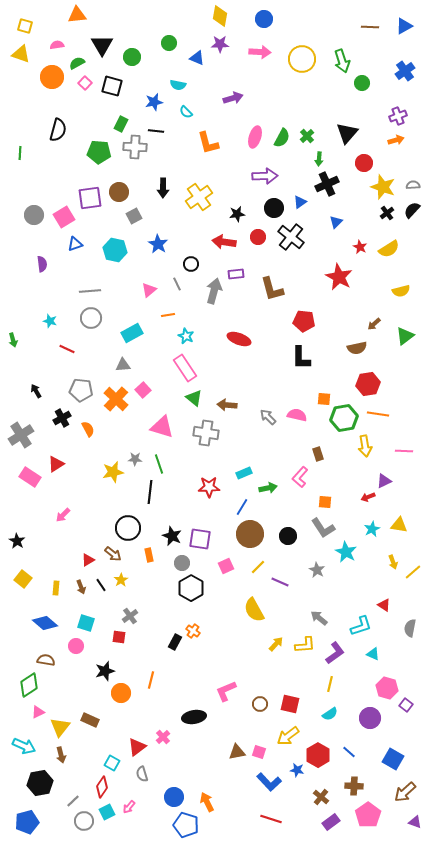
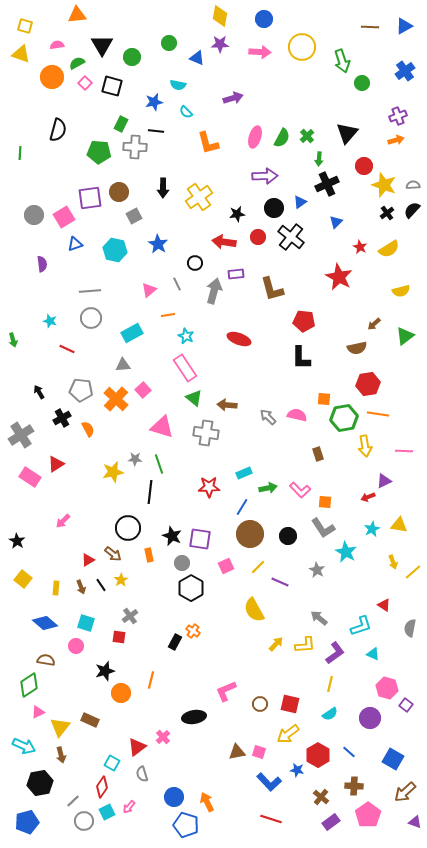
yellow circle at (302, 59): moved 12 px up
red circle at (364, 163): moved 3 px down
yellow star at (383, 187): moved 1 px right, 2 px up
black circle at (191, 264): moved 4 px right, 1 px up
black arrow at (36, 391): moved 3 px right, 1 px down
pink L-shape at (300, 477): moved 13 px down; rotated 85 degrees counterclockwise
pink arrow at (63, 515): moved 6 px down
yellow arrow at (288, 736): moved 2 px up
